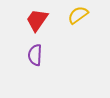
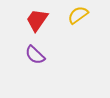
purple semicircle: rotated 50 degrees counterclockwise
